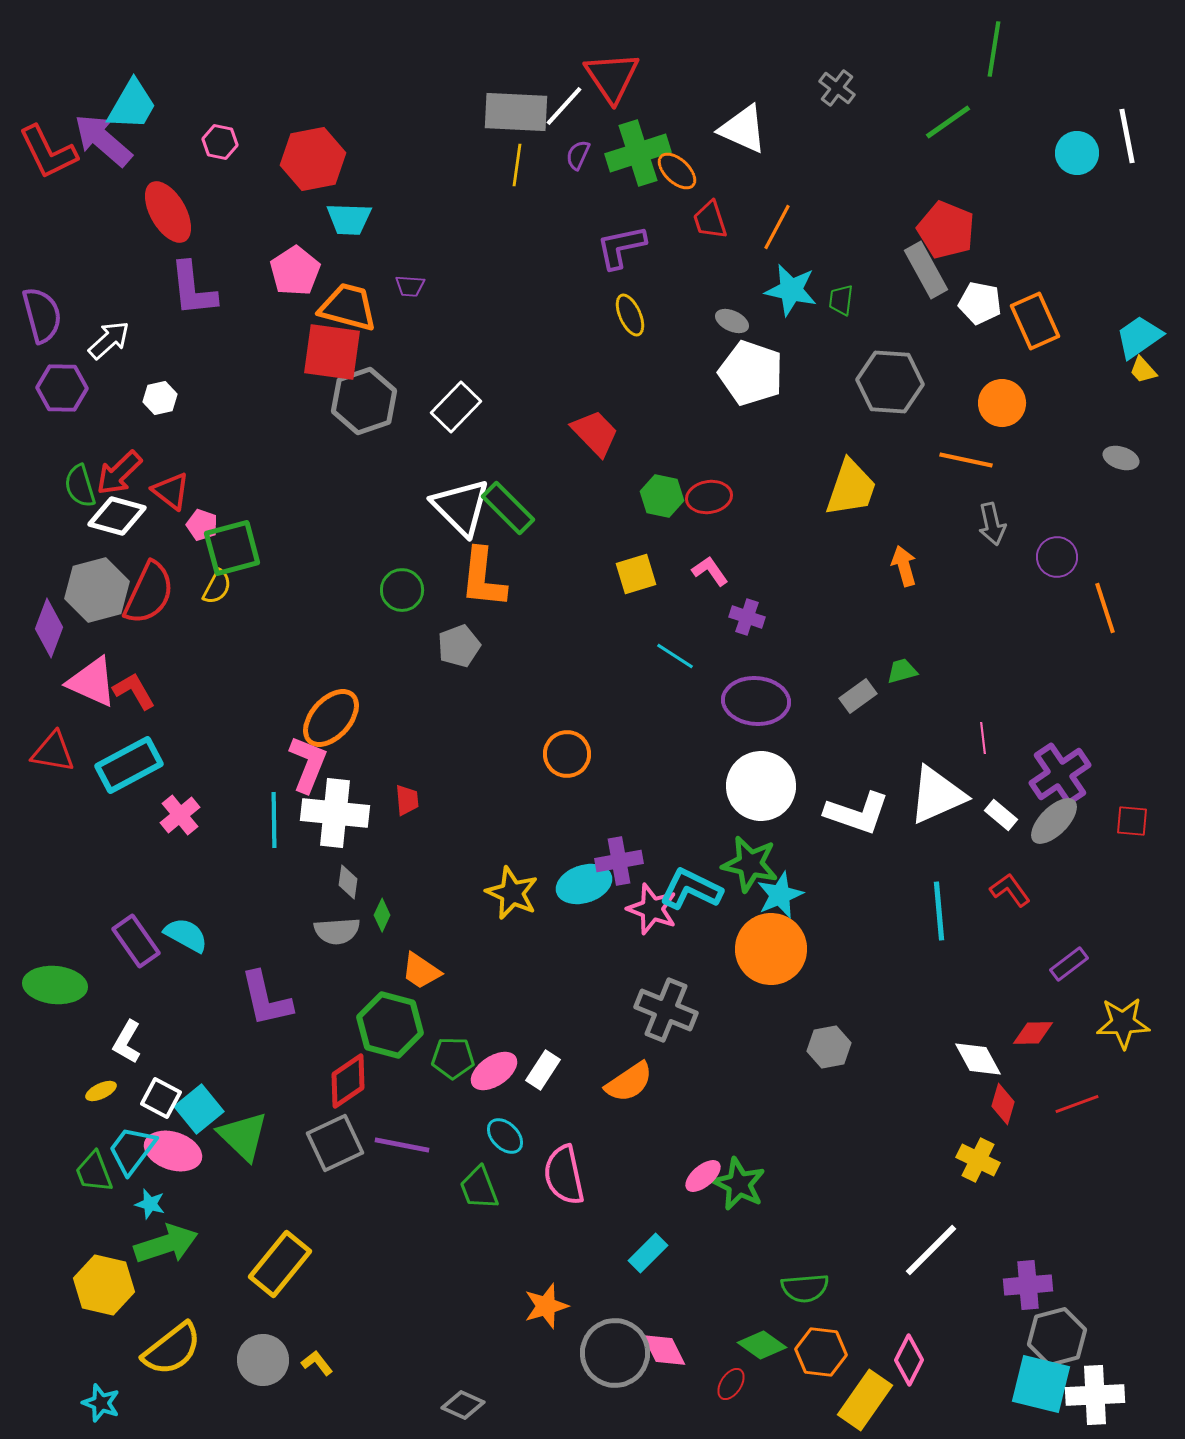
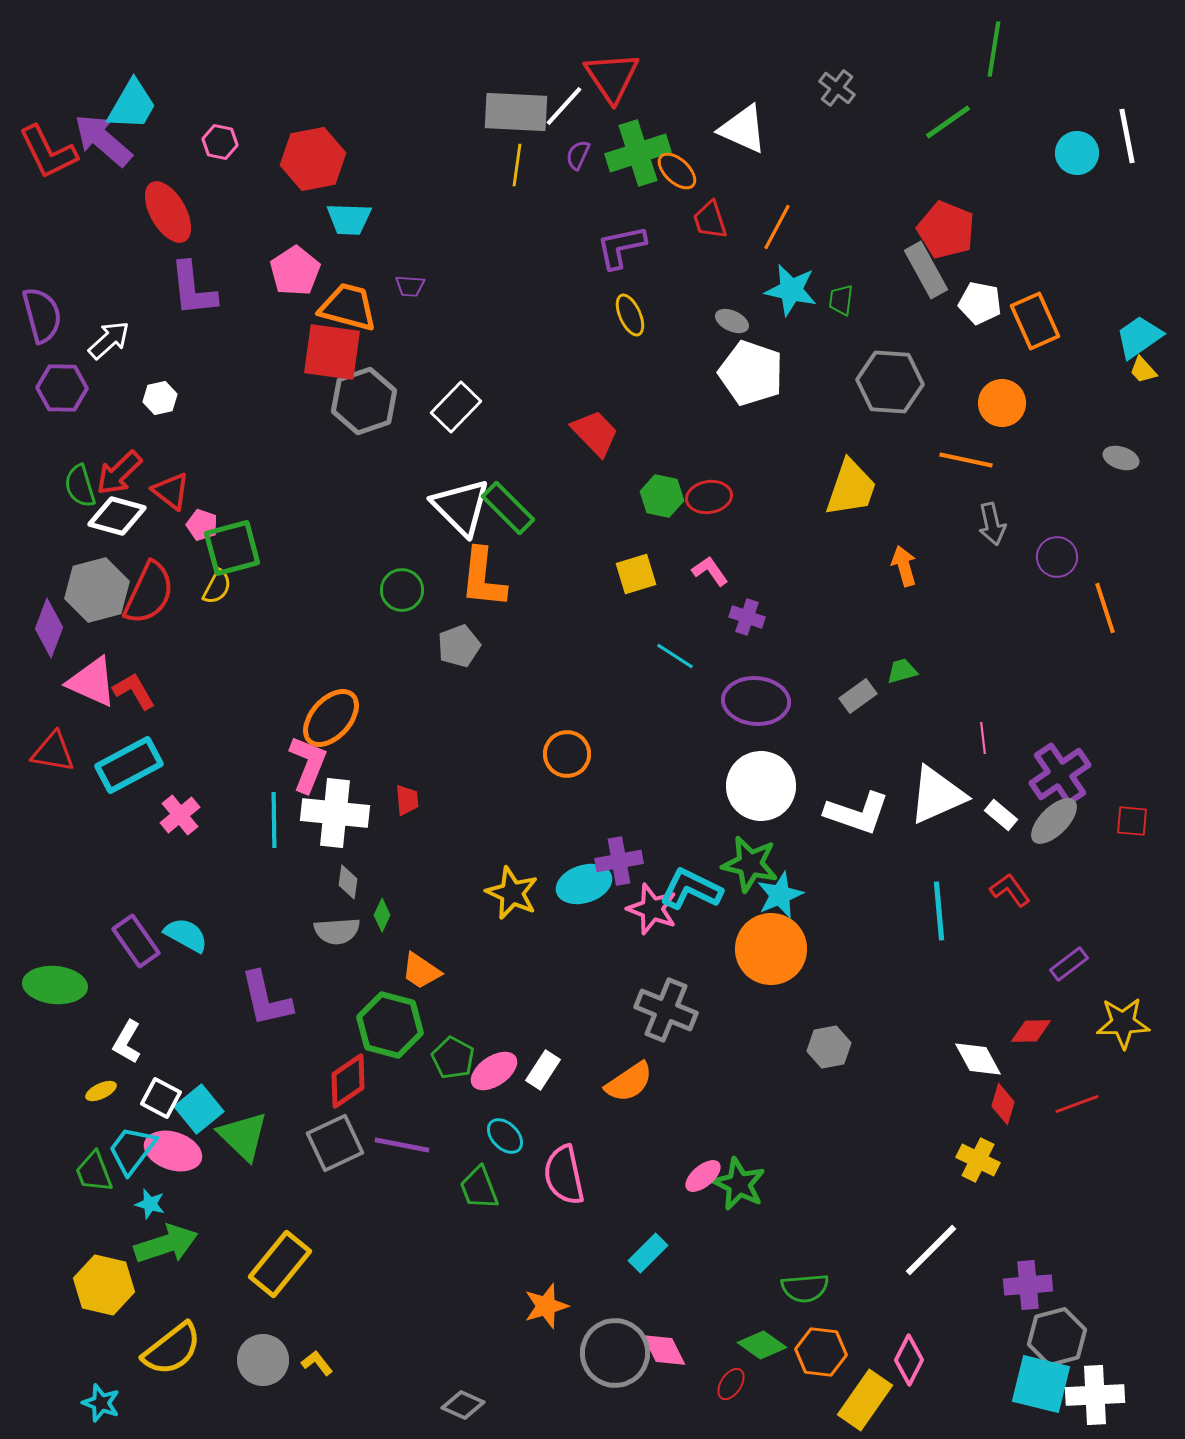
red diamond at (1033, 1033): moved 2 px left, 2 px up
green pentagon at (453, 1058): rotated 27 degrees clockwise
